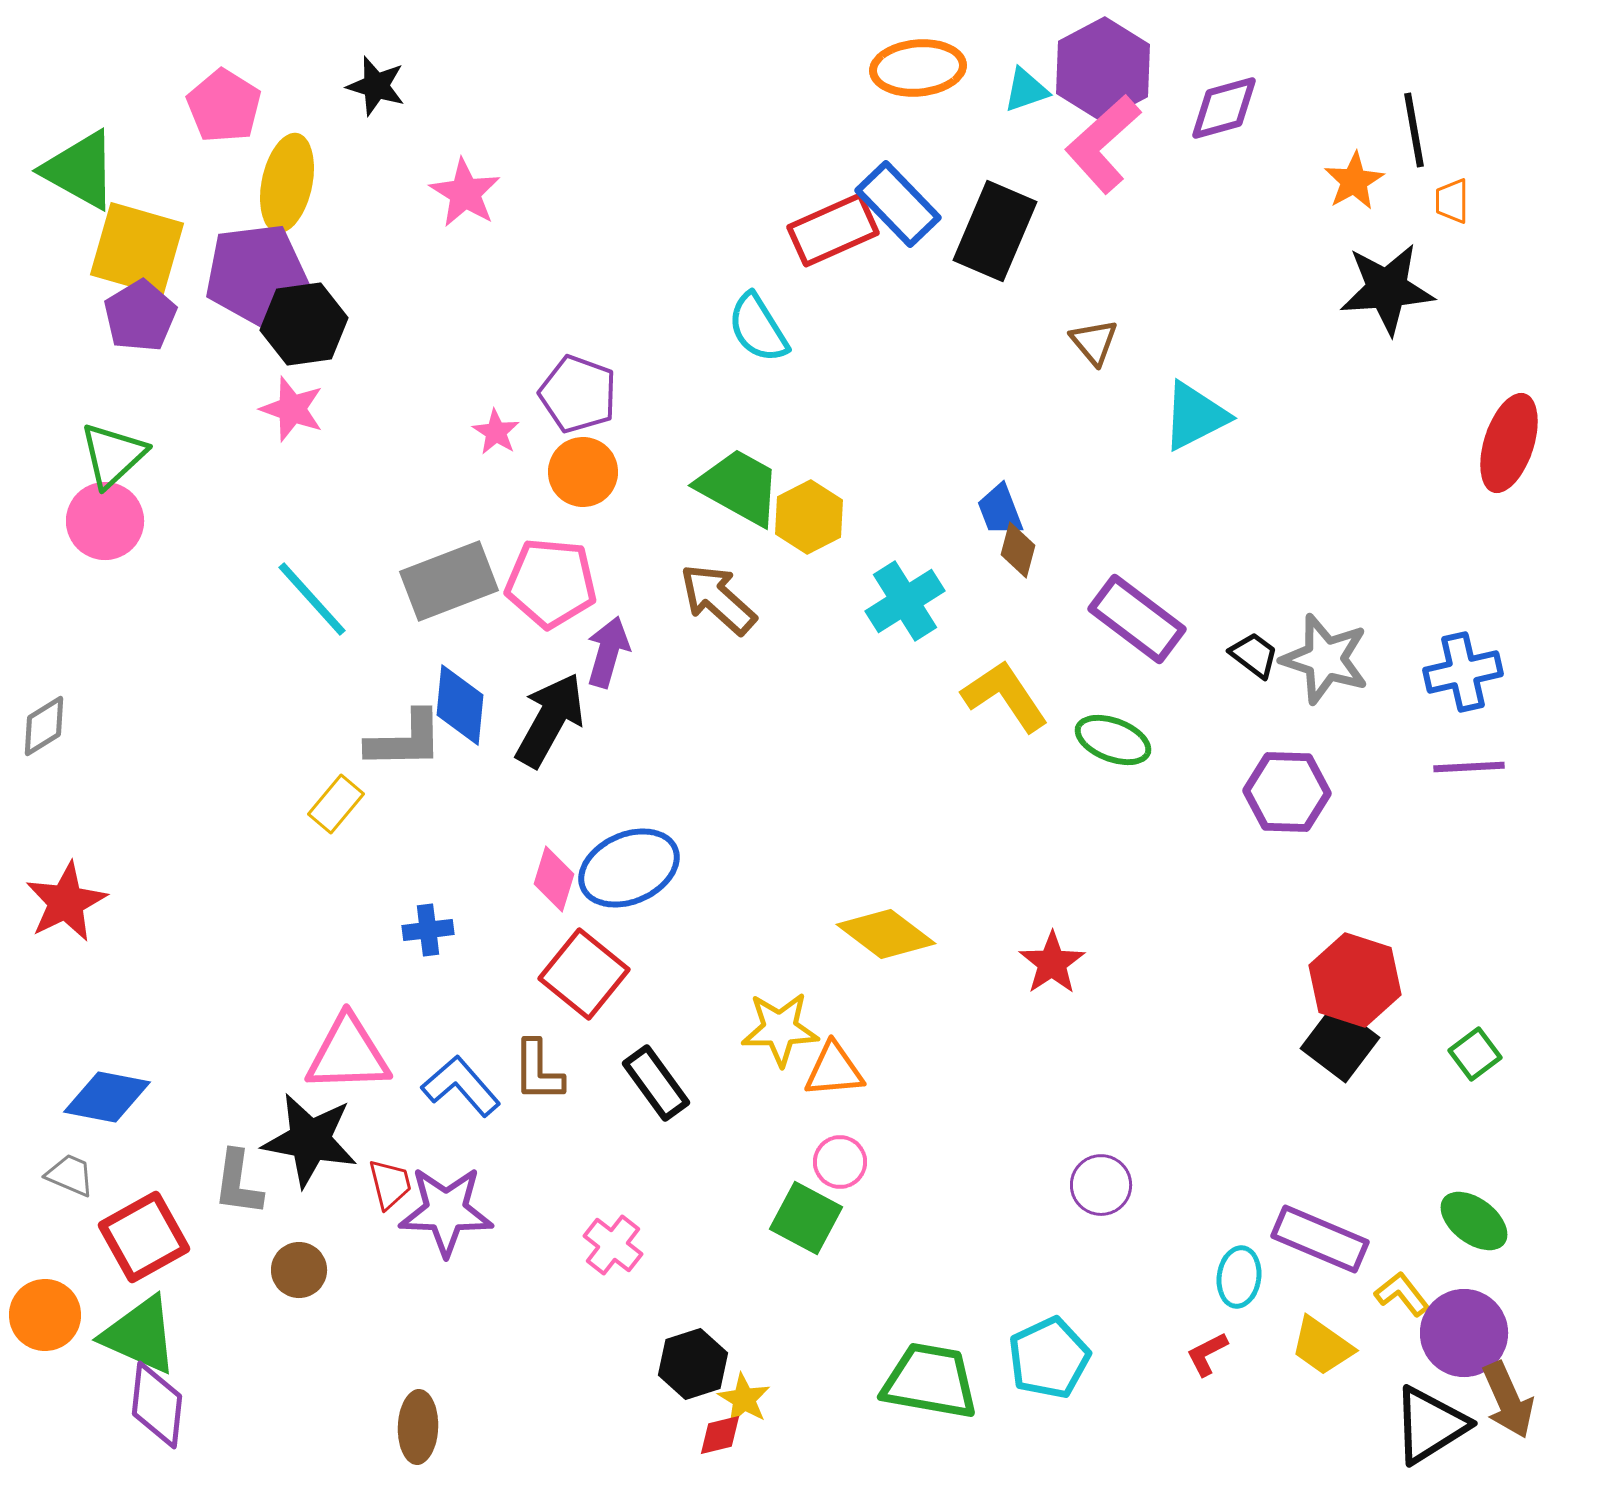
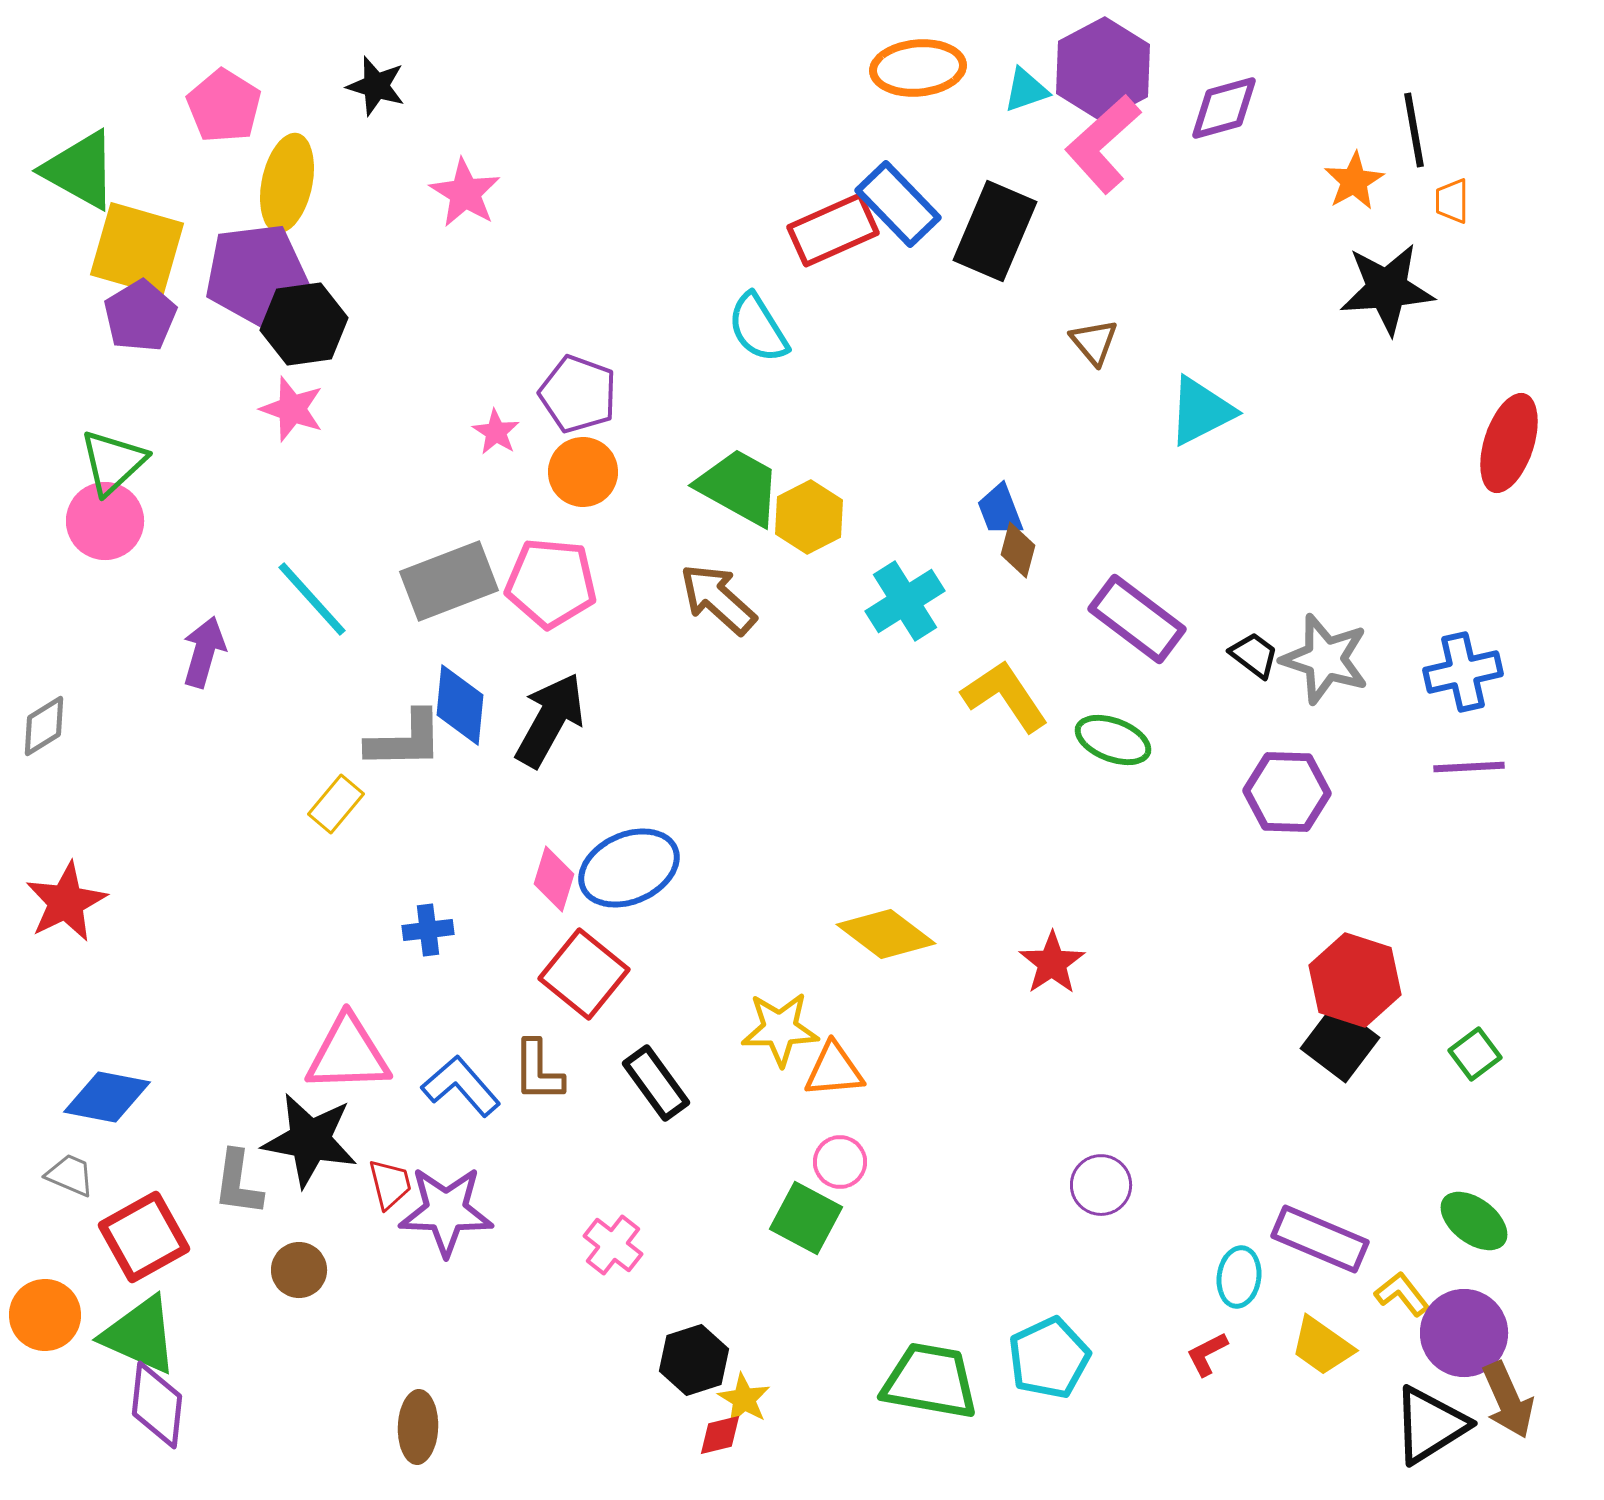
cyan triangle at (1195, 416): moved 6 px right, 5 px up
green triangle at (113, 455): moved 7 px down
purple arrow at (608, 652): moved 404 px left
black hexagon at (693, 1364): moved 1 px right, 4 px up
